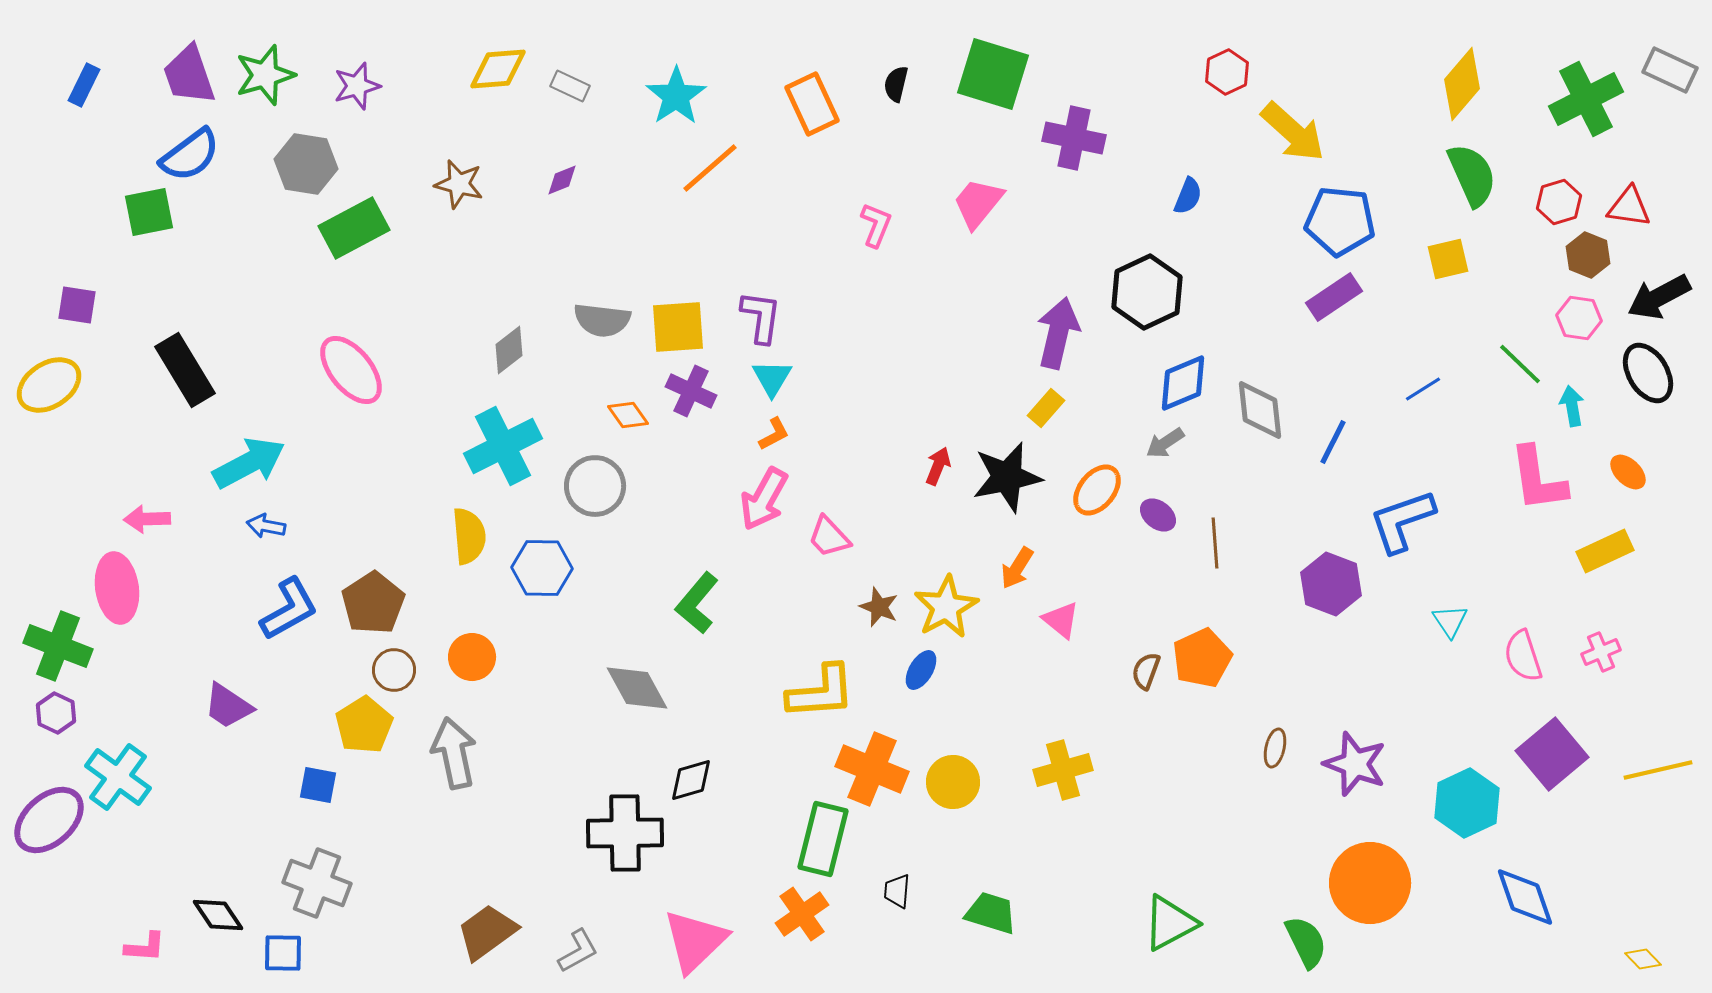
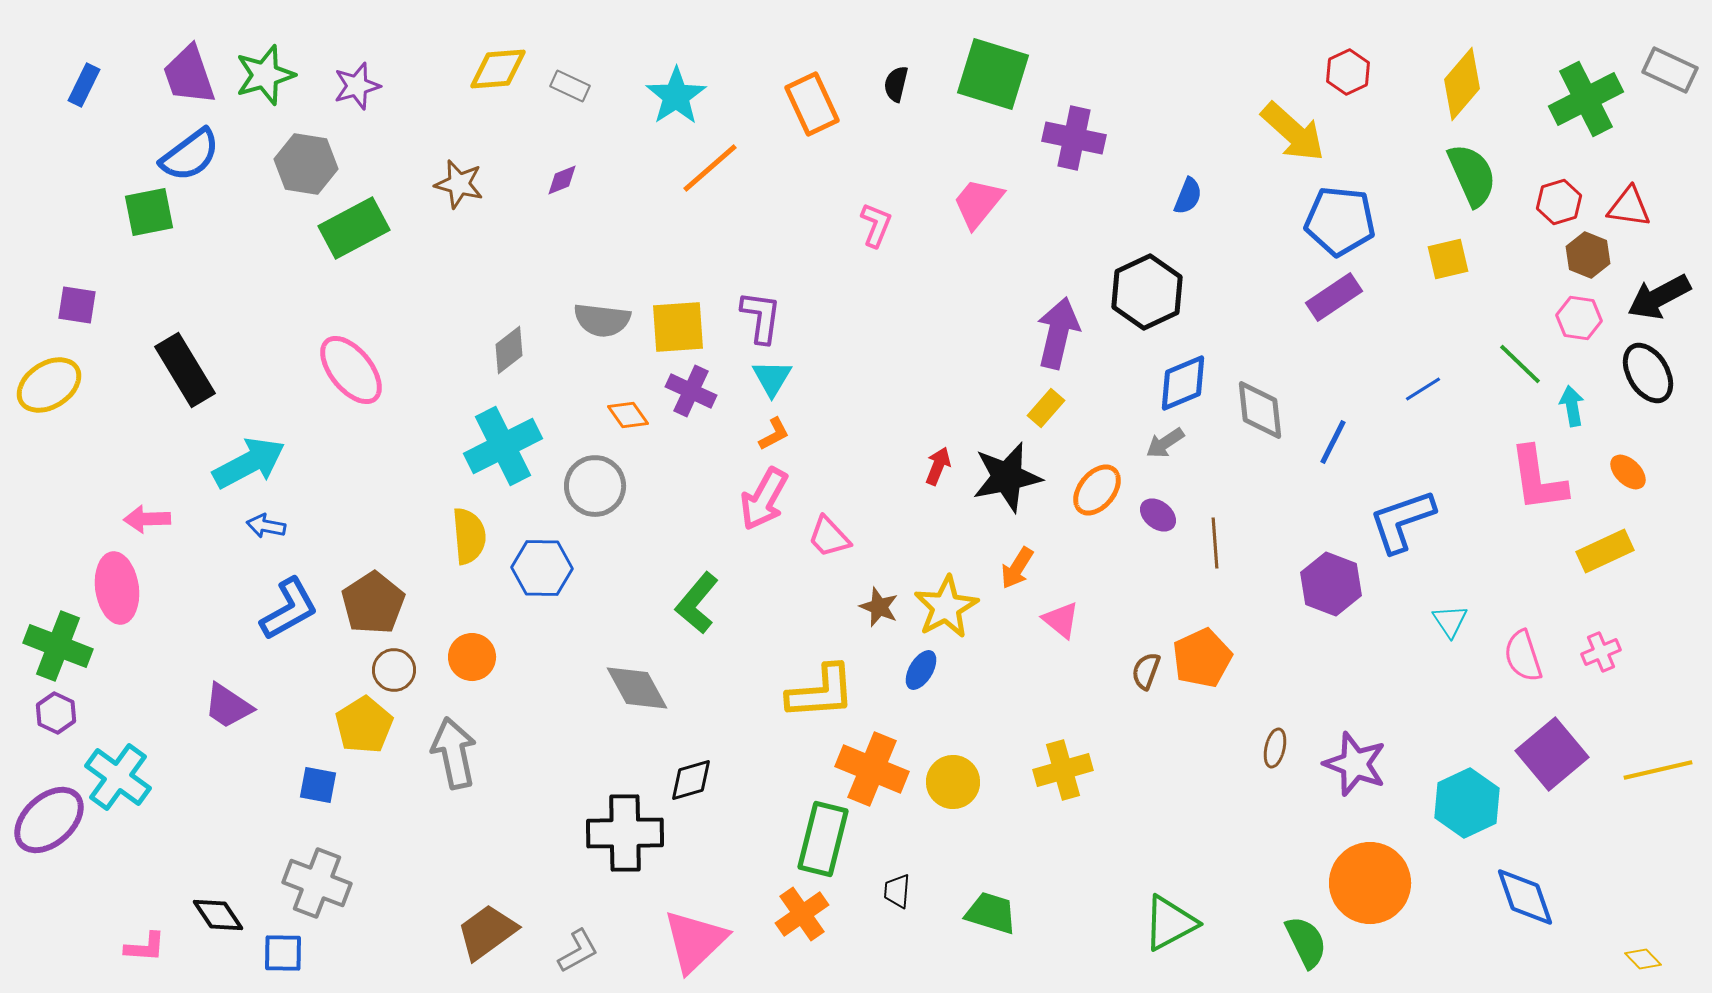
red hexagon at (1227, 72): moved 121 px right
